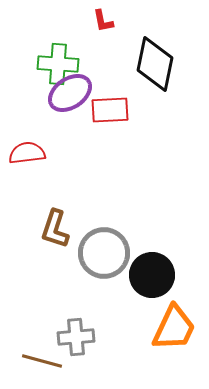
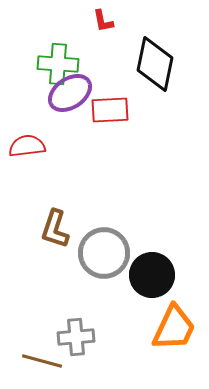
red semicircle: moved 7 px up
